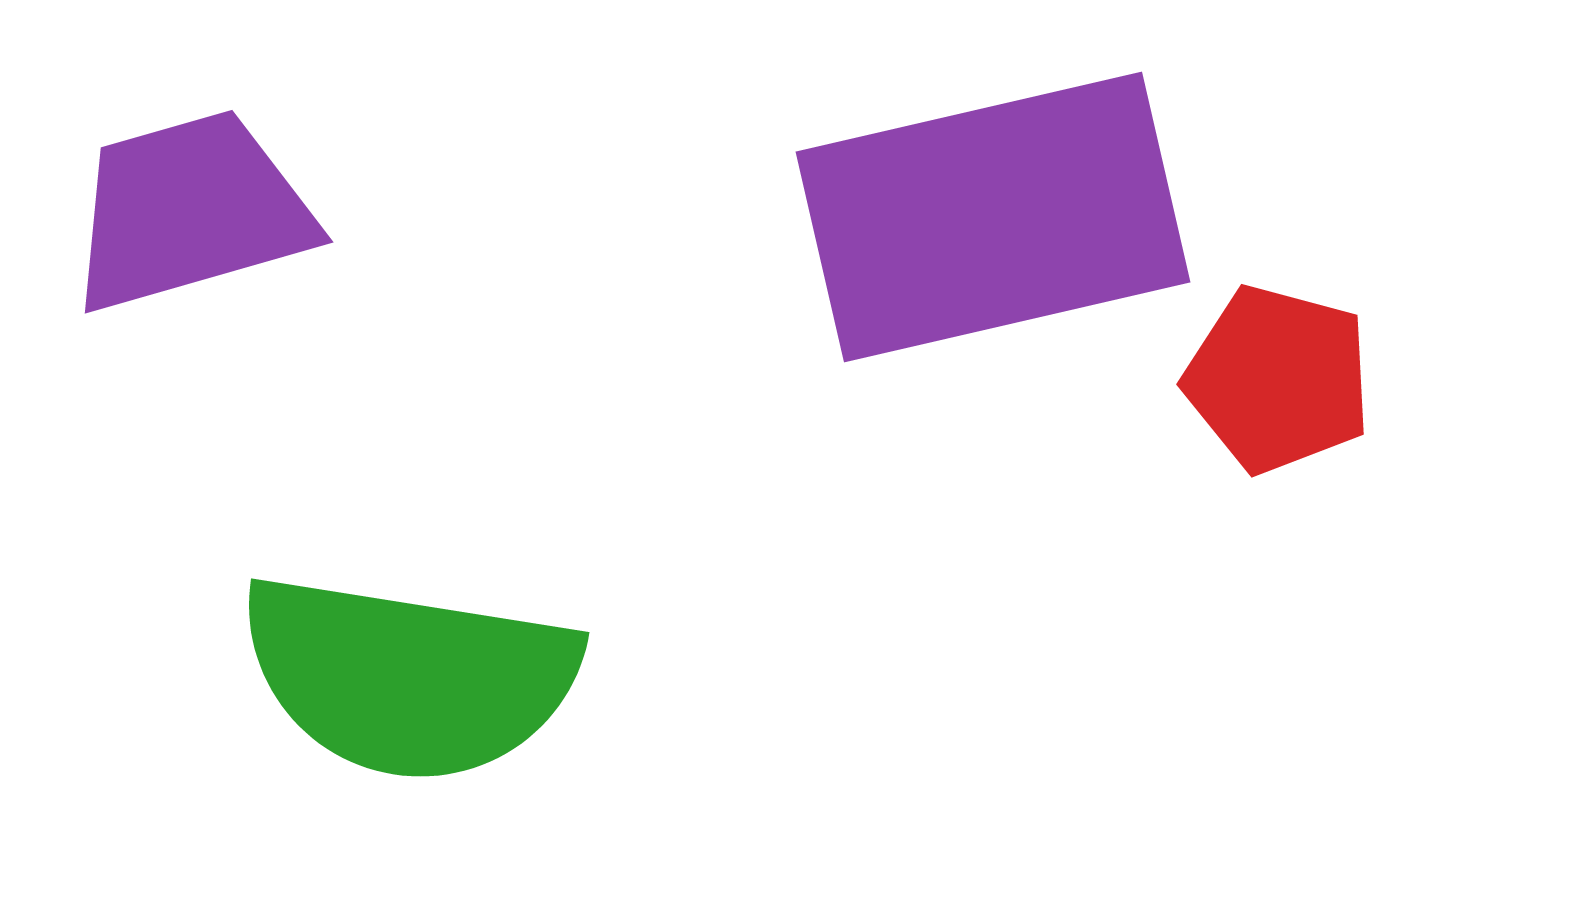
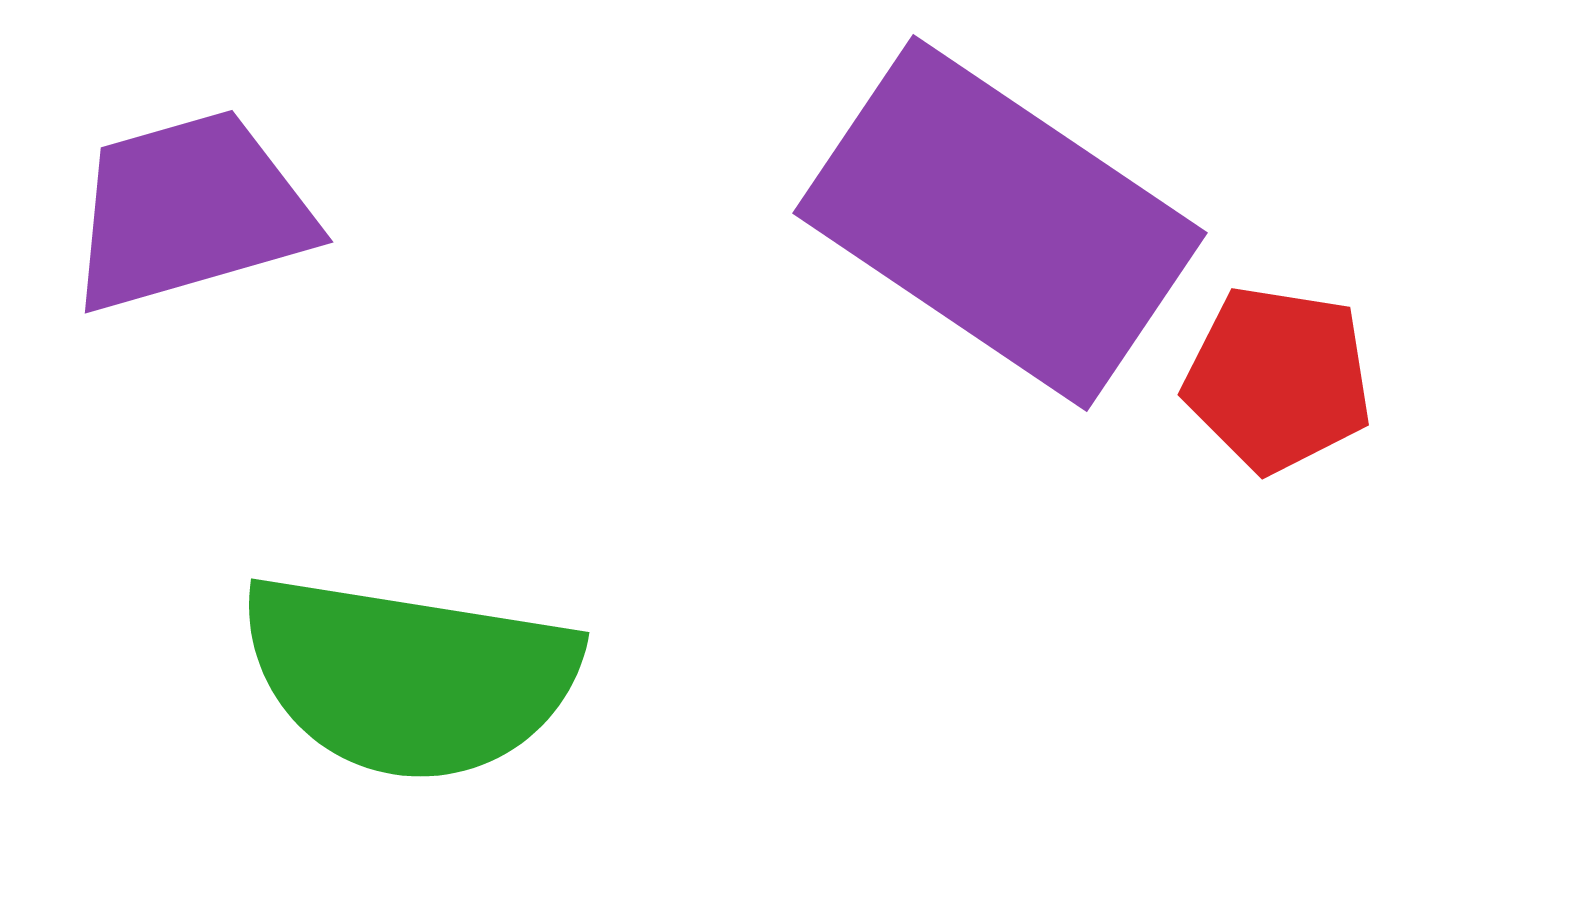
purple rectangle: moved 7 px right, 6 px down; rotated 47 degrees clockwise
red pentagon: rotated 6 degrees counterclockwise
